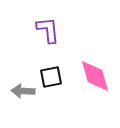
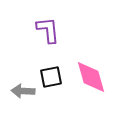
pink diamond: moved 4 px left, 1 px down
